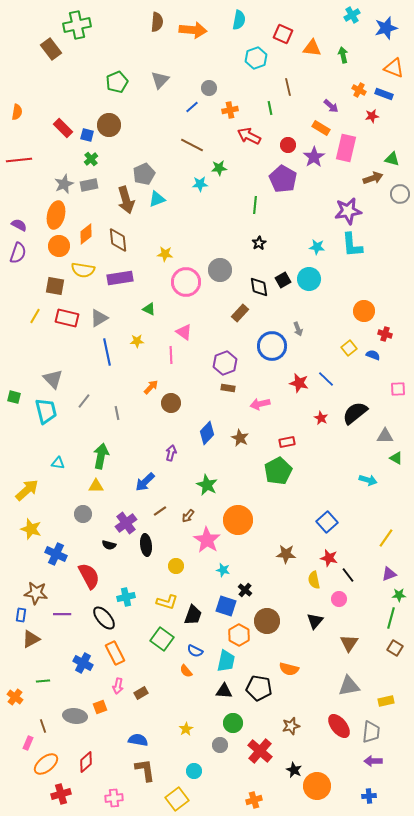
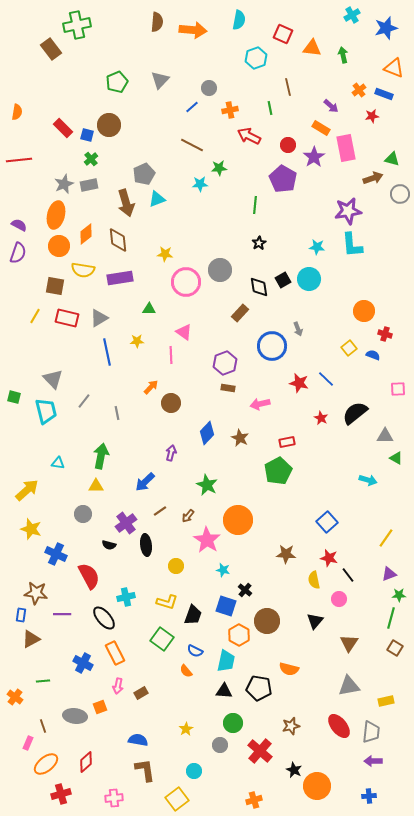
orange cross at (359, 90): rotated 24 degrees clockwise
pink rectangle at (346, 148): rotated 24 degrees counterclockwise
brown arrow at (126, 200): moved 3 px down
green triangle at (149, 309): rotated 24 degrees counterclockwise
